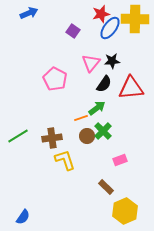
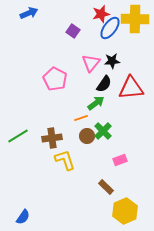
green arrow: moved 1 px left, 5 px up
